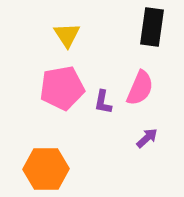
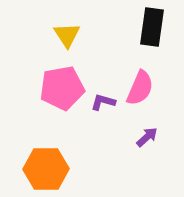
purple L-shape: rotated 95 degrees clockwise
purple arrow: moved 1 px up
